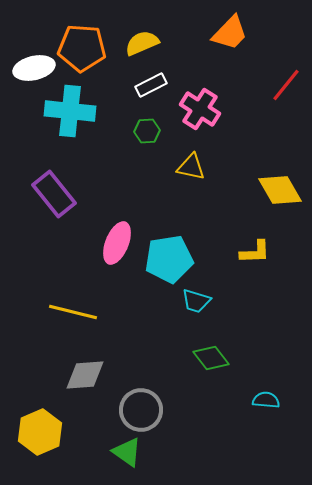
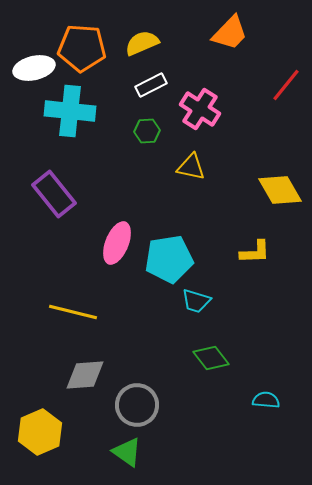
gray circle: moved 4 px left, 5 px up
